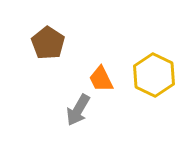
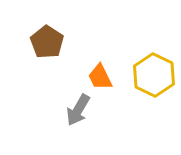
brown pentagon: moved 1 px left, 1 px up
orange trapezoid: moved 1 px left, 2 px up
